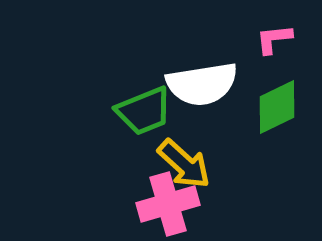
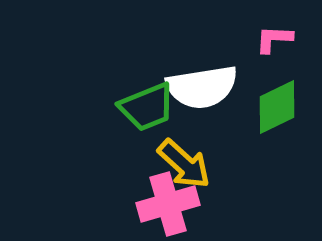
pink L-shape: rotated 9 degrees clockwise
white semicircle: moved 3 px down
green trapezoid: moved 3 px right, 4 px up
